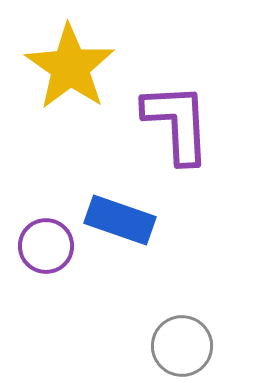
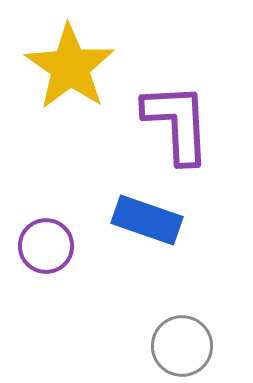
blue rectangle: moved 27 px right
